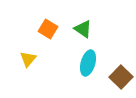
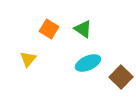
orange square: moved 1 px right
cyan ellipse: rotated 50 degrees clockwise
